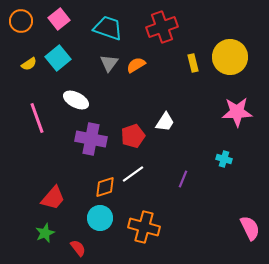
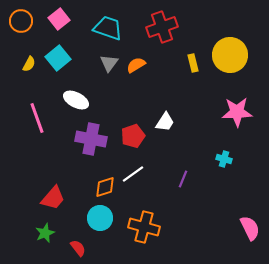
yellow circle: moved 2 px up
yellow semicircle: rotated 28 degrees counterclockwise
